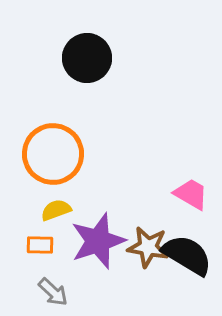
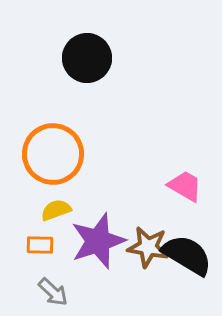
pink trapezoid: moved 6 px left, 8 px up
